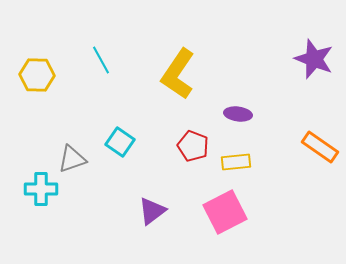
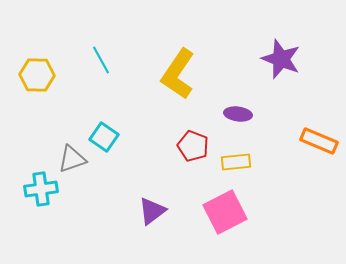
purple star: moved 33 px left
cyan square: moved 16 px left, 5 px up
orange rectangle: moved 1 px left, 6 px up; rotated 12 degrees counterclockwise
cyan cross: rotated 8 degrees counterclockwise
